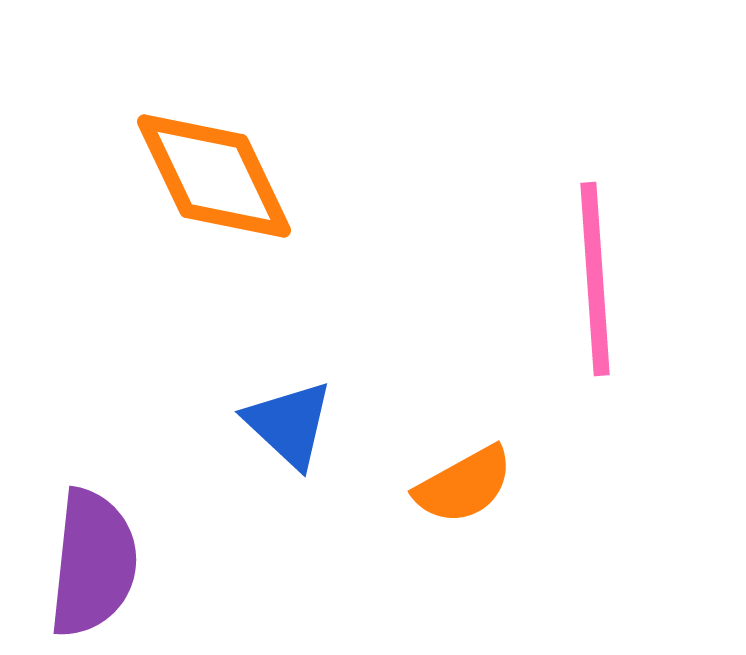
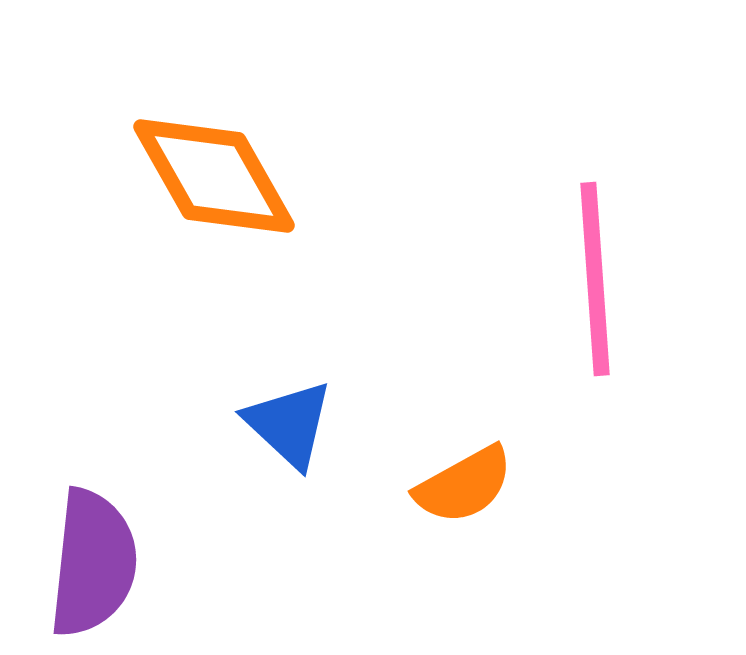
orange diamond: rotated 4 degrees counterclockwise
